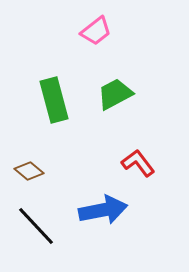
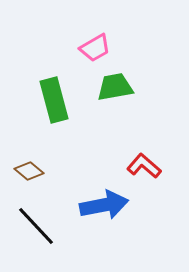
pink trapezoid: moved 1 px left, 17 px down; rotated 8 degrees clockwise
green trapezoid: moved 7 px up; rotated 18 degrees clockwise
red L-shape: moved 6 px right, 3 px down; rotated 12 degrees counterclockwise
blue arrow: moved 1 px right, 5 px up
